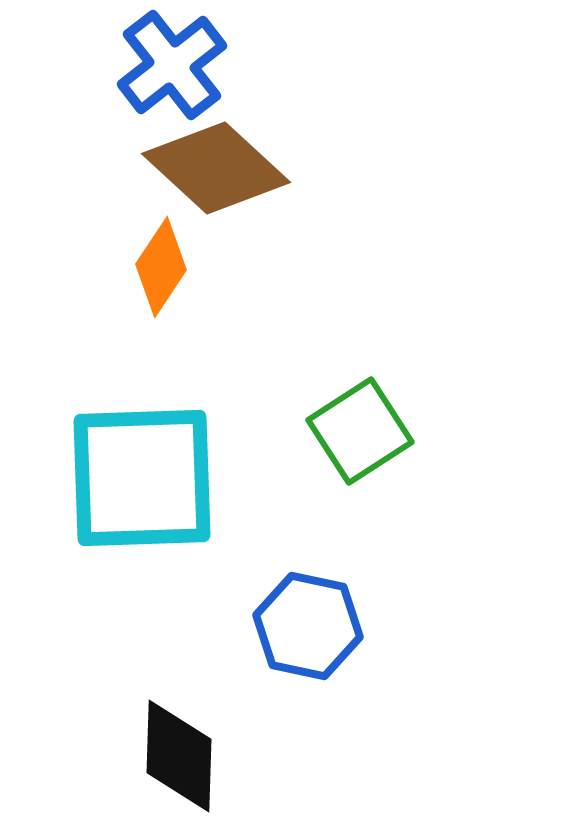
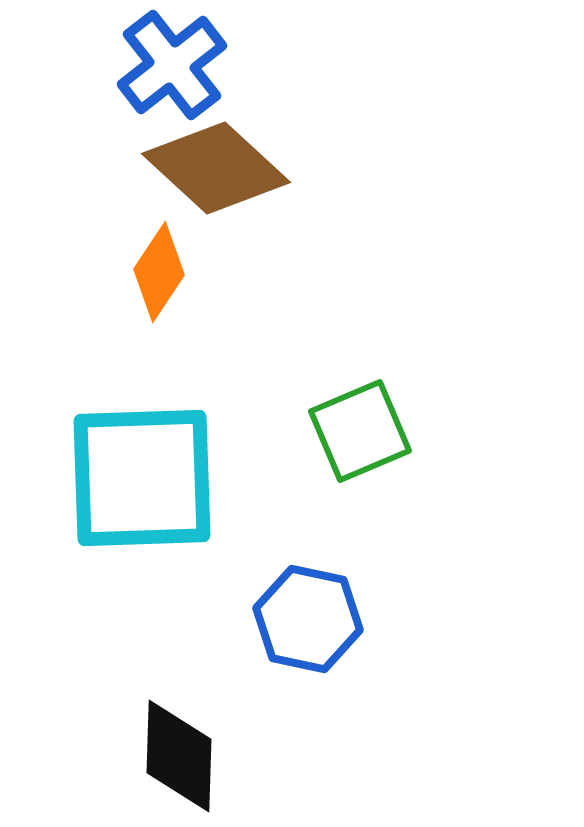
orange diamond: moved 2 px left, 5 px down
green square: rotated 10 degrees clockwise
blue hexagon: moved 7 px up
